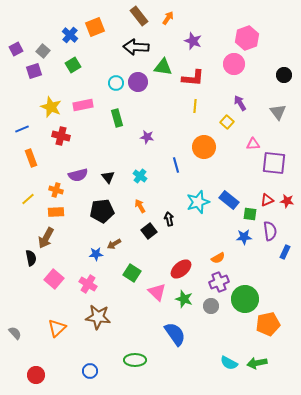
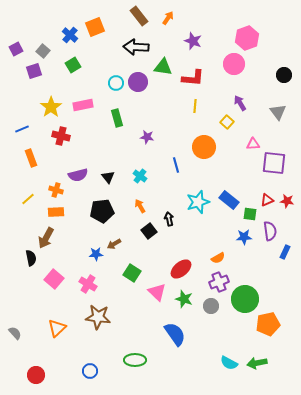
yellow star at (51, 107): rotated 15 degrees clockwise
